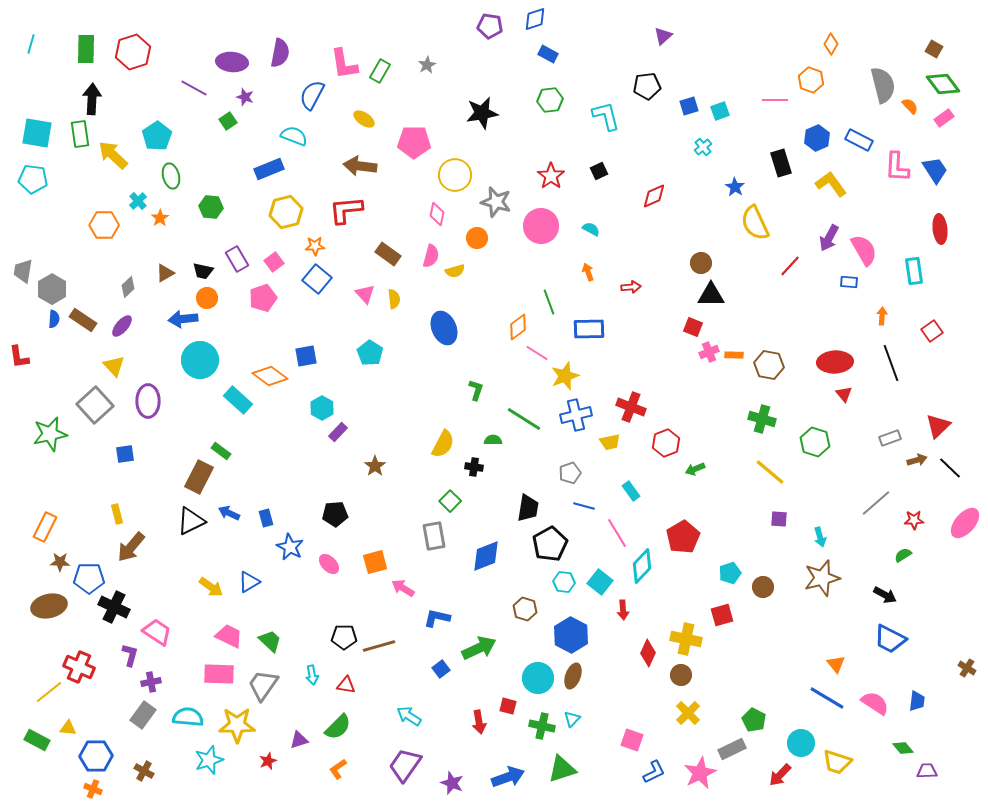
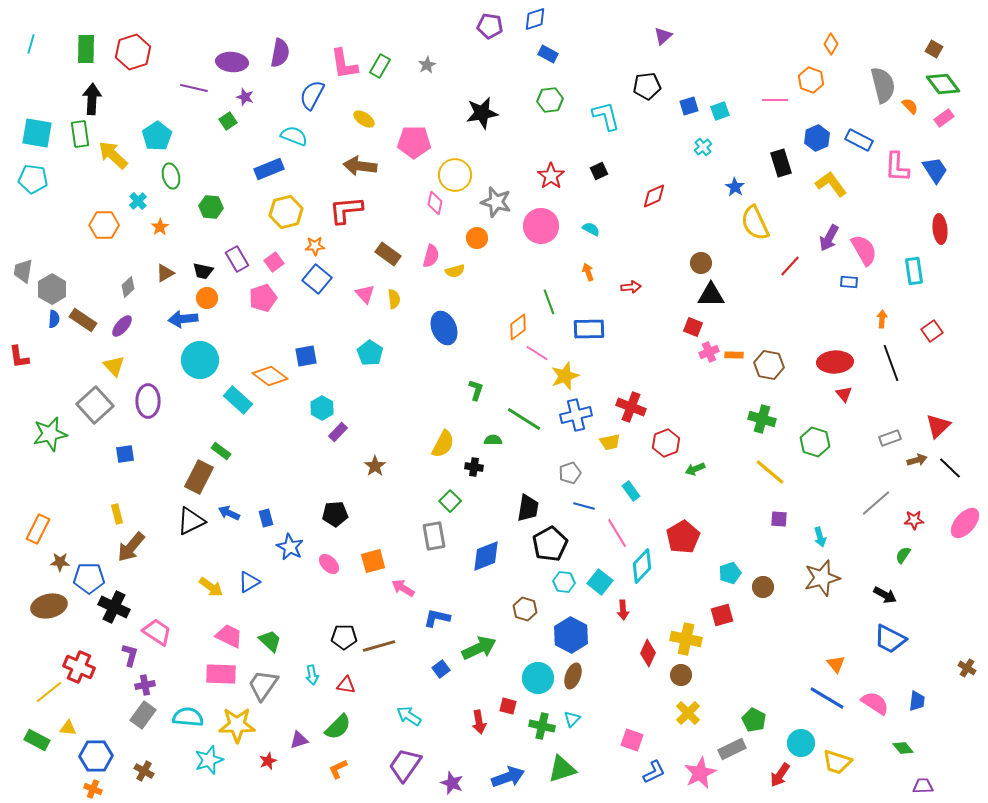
green rectangle at (380, 71): moved 5 px up
purple line at (194, 88): rotated 16 degrees counterclockwise
pink diamond at (437, 214): moved 2 px left, 11 px up
orange star at (160, 218): moved 9 px down
orange arrow at (882, 316): moved 3 px down
orange rectangle at (45, 527): moved 7 px left, 2 px down
green semicircle at (903, 555): rotated 24 degrees counterclockwise
orange square at (375, 562): moved 2 px left, 1 px up
pink rectangle at (219, 674): moved 2 px right
purple cross at (151, 682): moved 6 px left, 3 px down
orange L-shape at (338, 769): rotated 10 degrees clockwise
purple trapezoid at (927, 771): moved 4 px left, 15 px down
red arrow at (780, 775): rotated 10 degrees counterclockwise
